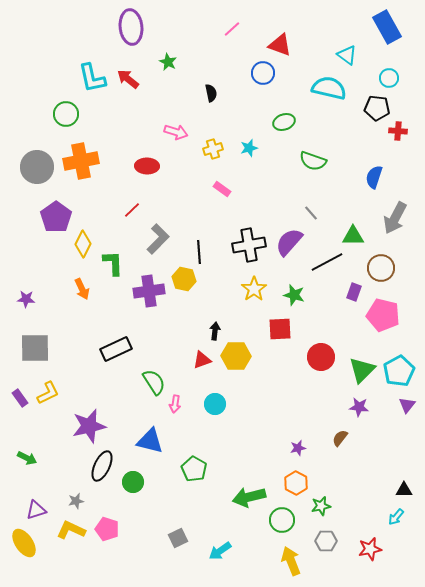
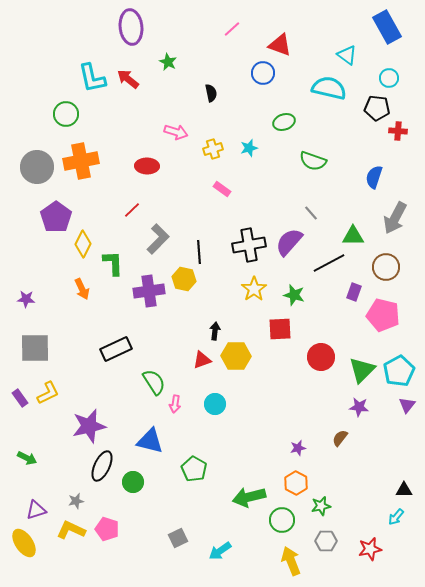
black line at (327, 262): moved 2 px right, 1 px down
brown circle at (381, 268): moved 5 px right, 1 px up
